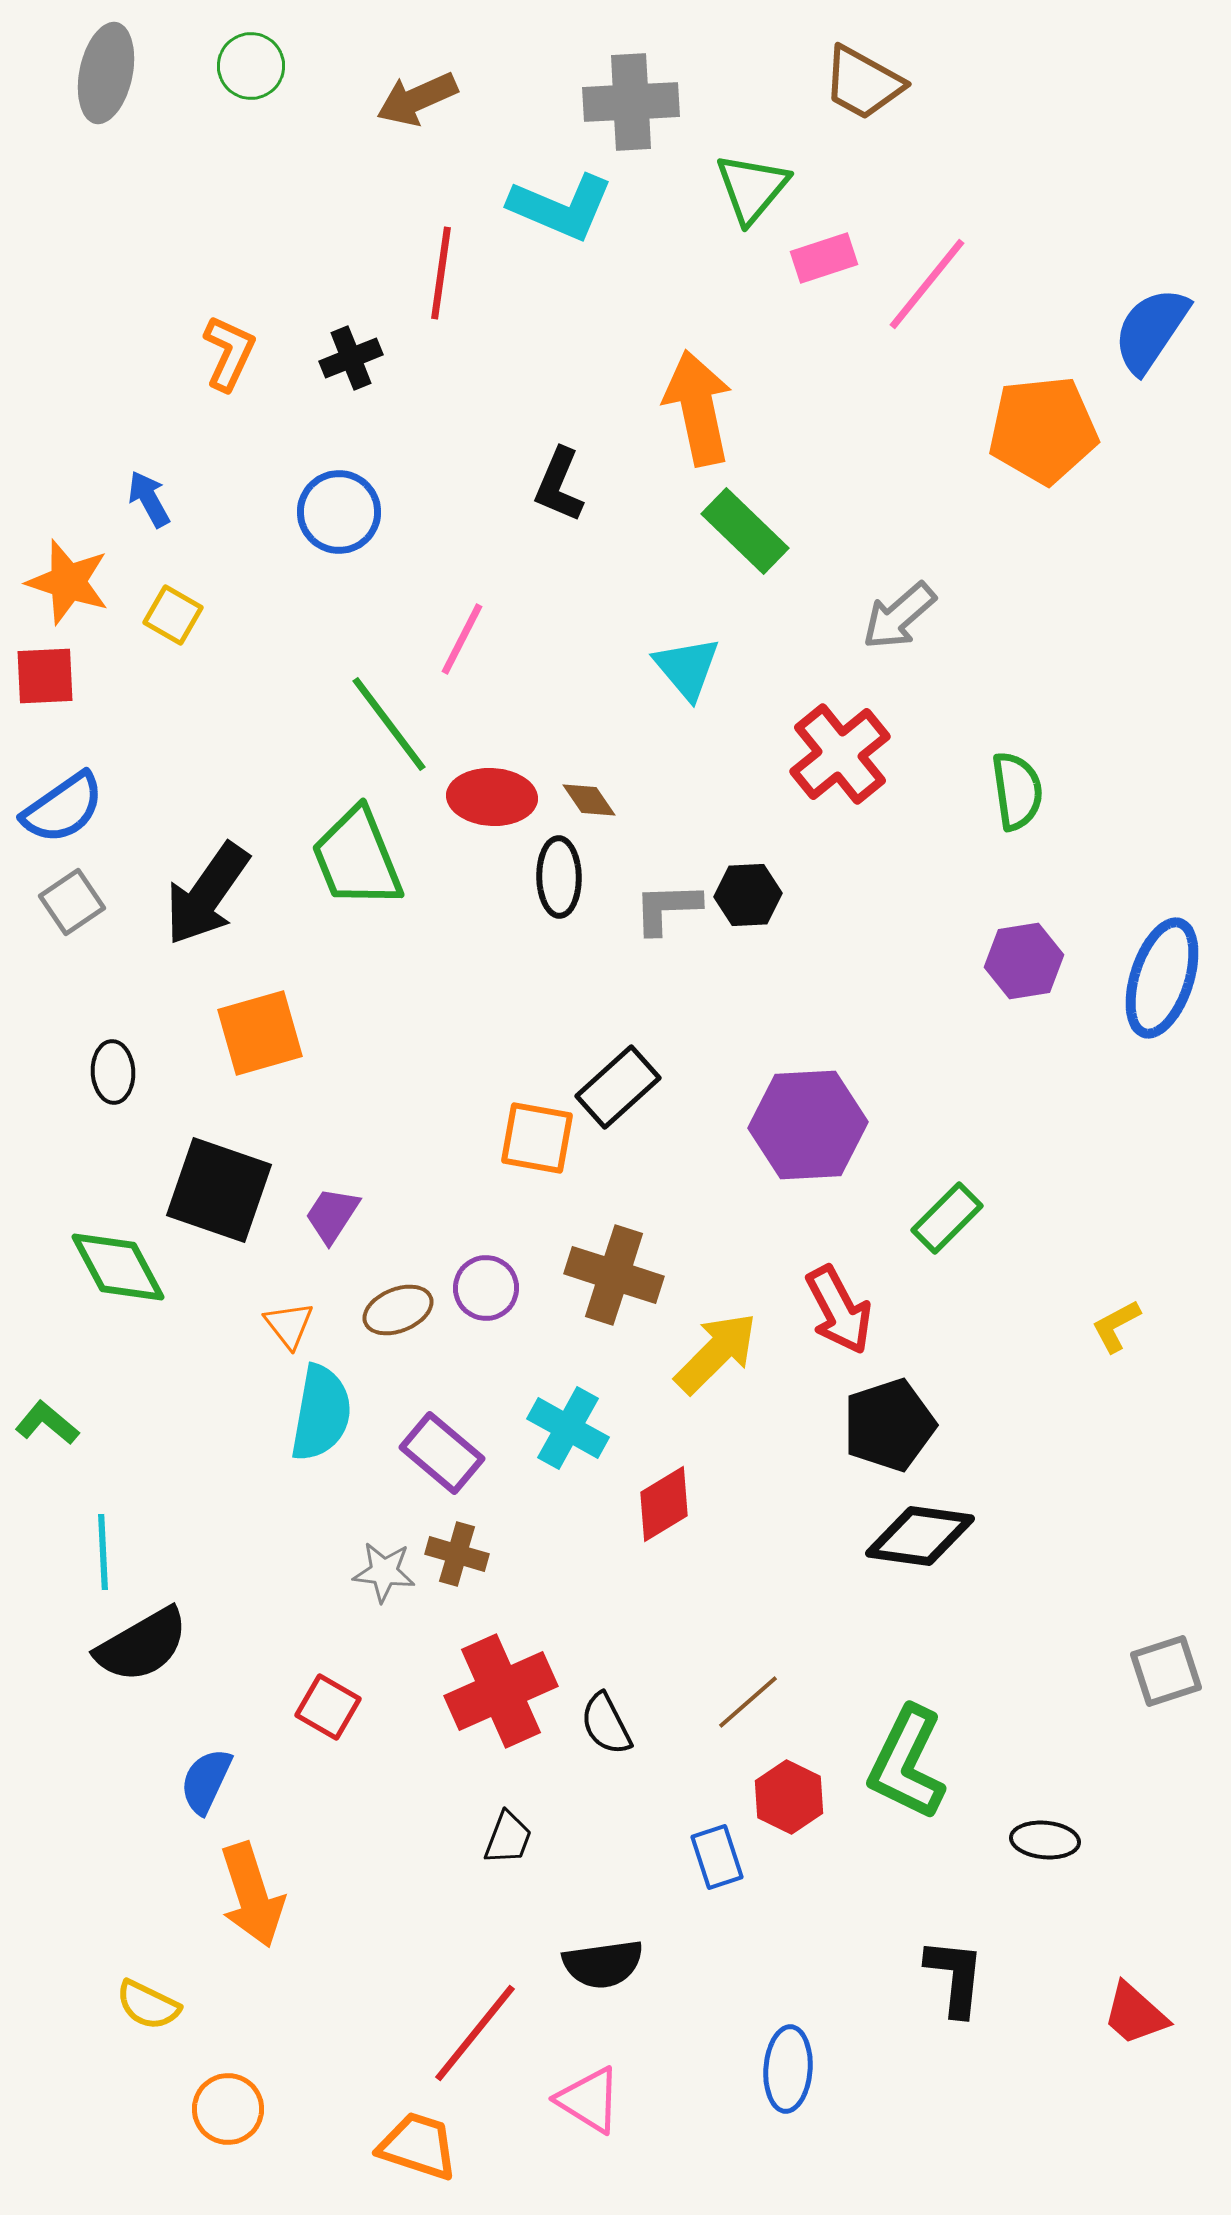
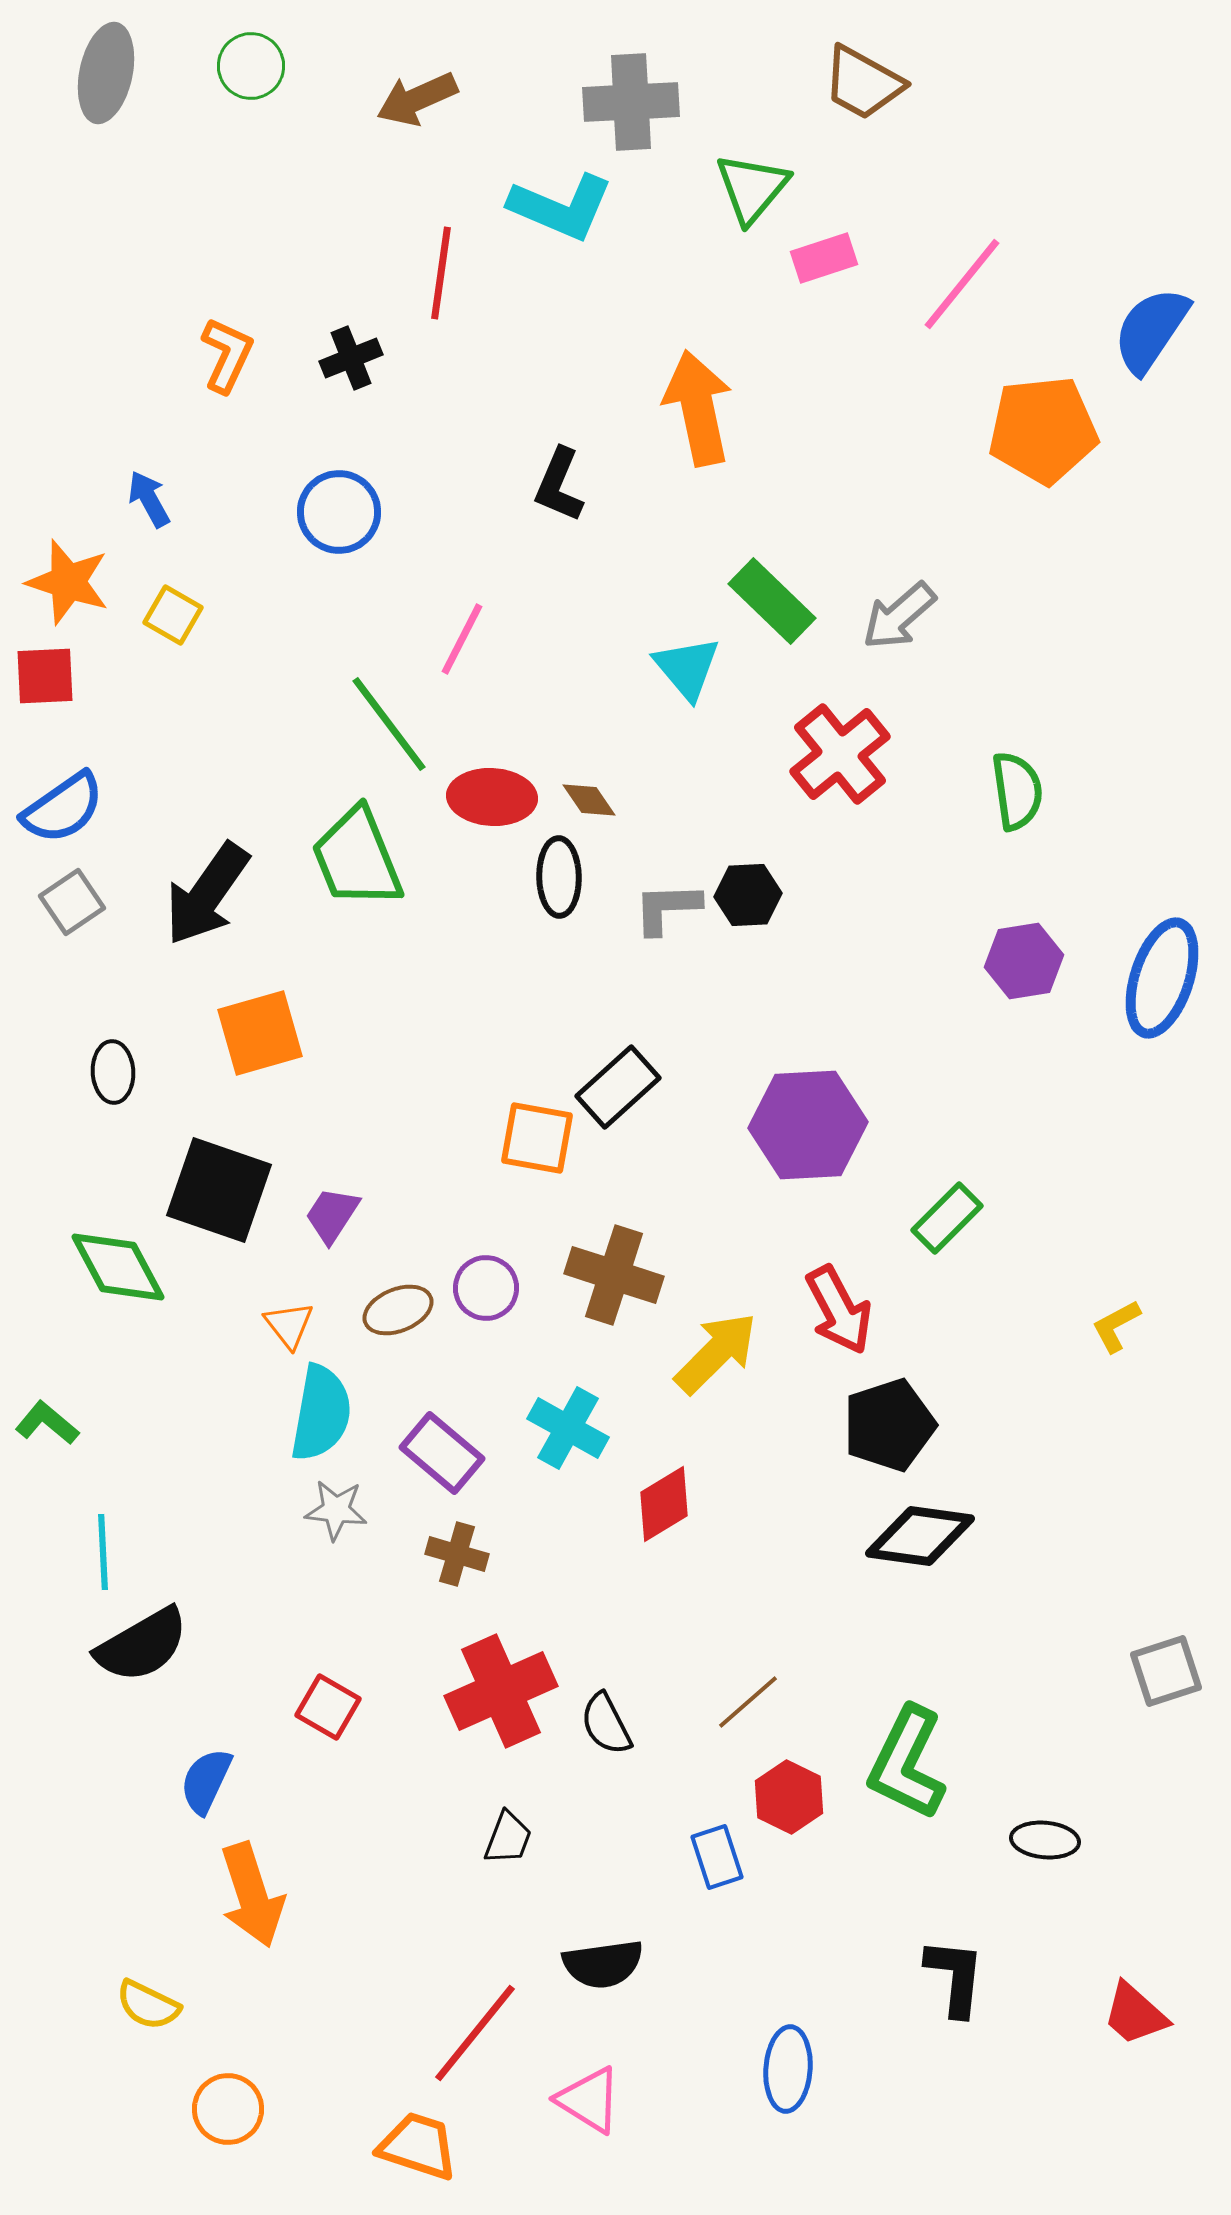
pink line at (927, 284): moved 35 px right
orange L-shape at (229, 353): moved 2 px left, 2 px down
green rectangle at (745, 531): moved 27 px right, 70 px down
gray star at (384, 1572): moved 48 px left, 62 px up
